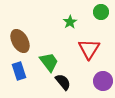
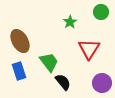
purple circle: moved 1 px left, 2 px down
